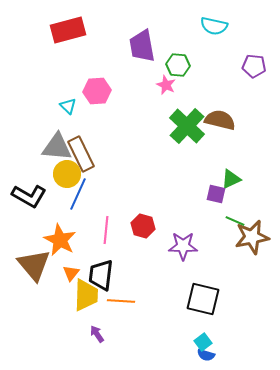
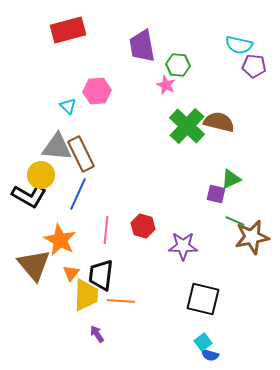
cyan semicircle: moved 25 px right, 19 px down
brown semicircle: moved 1 px left, 2 px down
yellow circle: moved 26 px left, 1 px down
blue semicircle: moved 4 px right
